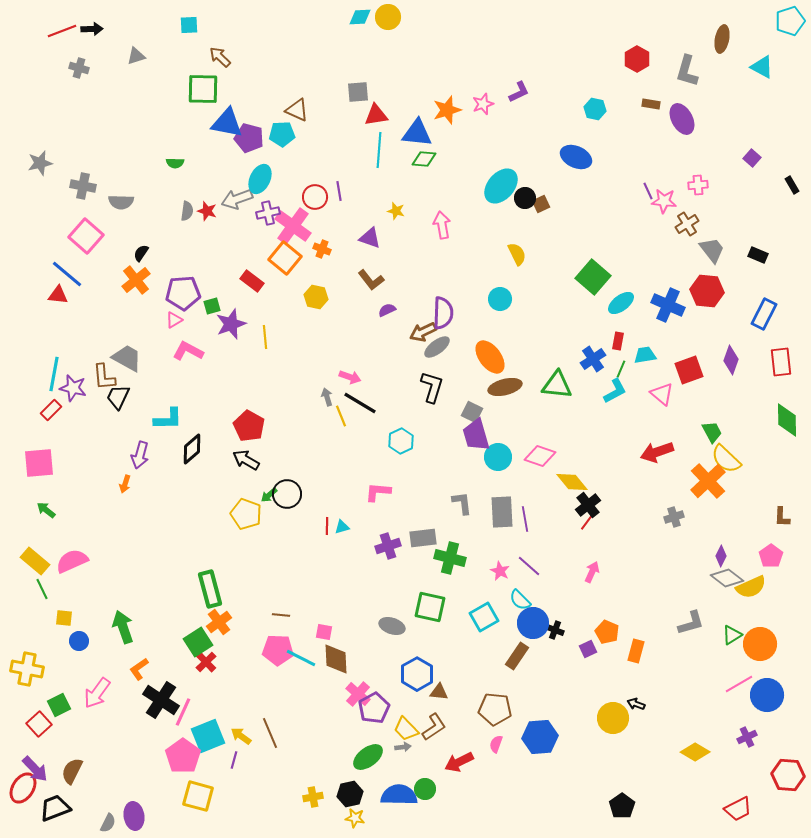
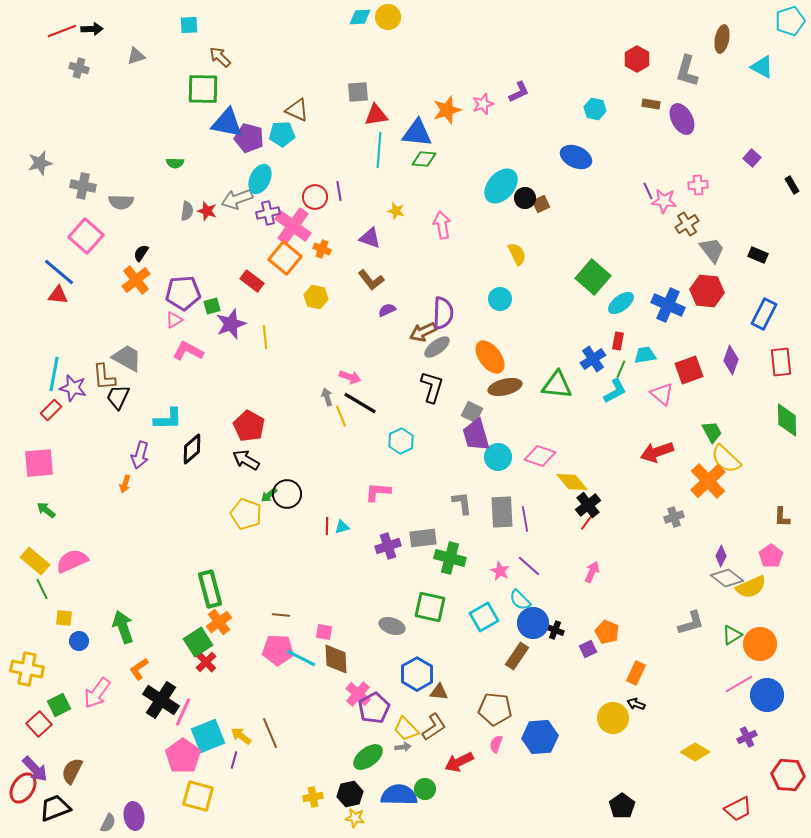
blue line at (67, 274): moved 8 px left, 2 px up
orange rectangle at (636, 651): moved 22 px down; rotated 10 degrees clockwise
